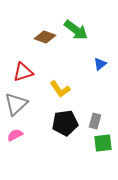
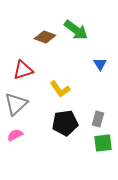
blue triangle: rotated 24 degrees counterclockwise
red triangle: moved 2 px up
gray rectangle: moved 3 px right, 2 px up
